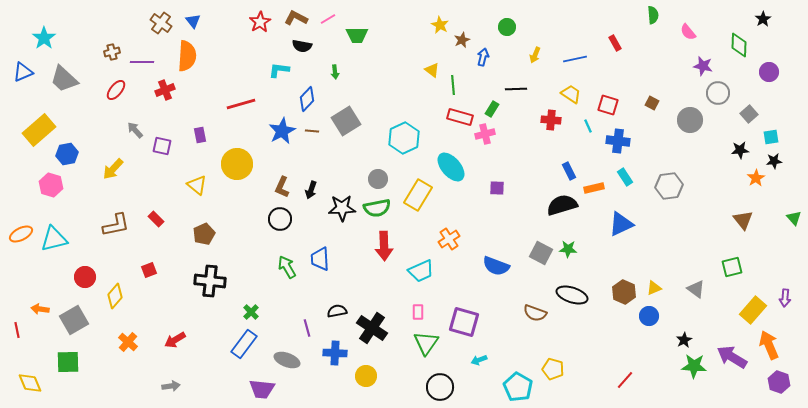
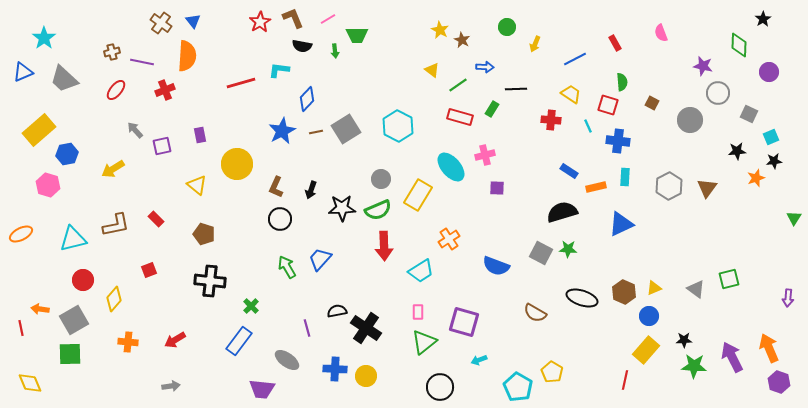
green semicircle at (653, 15): moved 31 px left, 67 px down
brown L-shape at (296, 18): moved 3 px left; rotated 40 degrees clockwise
yellow star at (440, 25): moved 5 px down
pink semicircle at (688, 32): moved 27 px left, 1 px down; rotated 18 degrees clockwise
brown star at (462, 40): rotated 21 degrees counterclockwise
yellow arrow at (535, 55): moved 11 px up
blue arrow at (483, 57): moved 2 px right, 10 px down; rotated 78 degrees clockwise
blue line at (575, 59): rotated 15 degrees counterclockwise
purple line at (142, 62): rotated 10 degrees clockwise
green arrow at (335, 72): moved 21 px up
green line at (453, 85): moved 5 px right; rotated 60 degrees clockwise
red line at (241, 104): moved 21 px up
gray square at (749, 114): rotated 24 degrees counterclockwise
gray square at (346, 121): moved 8 px down
brown line at (312, 131): moved 4 px right, 1 px down; rotated 16 degrees counterclockwise
pink cross at (485, 134): moved 21 px down
cyan square at (771, 137): rotated 14 degrees counterclockwise
cyan hexagon at (404, 138): moved 6 px left, 12 px up; rotated 8 degrees counterclockwise
purple square at (162, 146): rotated 24 degrees counterclockwise
black star at (740, 150): moved 3 px left, 1 px down
yellow arrow at (113, 169): rotated 15 degrees clockwise
blue rectangle at (569, 171): rotated 30 degrees counterclockwise
cyan rectangle at (625, 177): rotated 36 degrees clockwise
orange star at (756, 178): rotated 12 degrees clockwise
gray circle at (378, 179): moved 3 px right
pink hexagon at (51, 185): moved 3 px left
gray hexagon at (669, 186): rotated 20 degrees counterclockwise
brown L-shape at (282, 187): moved 6 px left
orange rectangle at (594, 188): moved 2 px right, 1 px up
black semicircle at (562, 205): moved 7 px down
green semicircle at (377, 208): moved 1 px right, 2 px down; rotated 12 degrees counterclockwise
green triangle at (794, 218): rotated 14 degrees clockwise
brown triangle at (743, 220): moved 36 px left, 32 px up; rotated 15 degrees clockwise
brown pentagon at (204, 234): rotated 30 degrees counterclockwise
cyan triangle at (54, 239): moved 19 px right
blue trapezoid at (320, 259): rotated 45 degrees clockwise
green square at (732, 267): moved 3 px left, 12 px down
cyan trapezoid at (421, 271): rotated 8 degrees counterclockwise
red circle at (85, 277): moved 2 px left, 3 px down
black ellipse at (572, 295): moved 10 px right, 3 px down
yellow diamond at (115, 296): moved 1 px left, 3 px down
purple arrow at (785, 298): moved 3 px right
yellow rectangle at (753, 310): moved 107 px left, 40 px down
green cross at (251, 312): moved 6 px up
brown semicircle at (535, 313): rotated 10 degrees clockwise
black cross at (372, 328): moved 6 px left
red line at (17, 330): moved 4 px right, 2 px up
black star at (684, 340): rotated 28 degrees clockwise
orange cross at (128, 342): rotated 36 degrees counterclockwise
green triangle at (426, 343): moved 2 px left, 1 px up; rotated 16 degrees clockwise
blue rectangle at (244, 344): moved 5 px left, 3 px up
orange arrow at (769, 345): moved 3 px down
blue cross at (335, 353): moved 16 px down
purple arrow at (732, 357): rotated 32 degrees clockwise
gray ellipse at (287, 360): rotated 15 degrees clockwise
green square at (68, 362): moved 2 px right, 8 px up
yellow pentagon at (553, 369): moved 1 px left, 3 px down; rotated 15 degrees clockwise
red line at (625, 380): rotated 30 degrees counterclockwise
